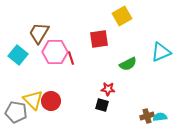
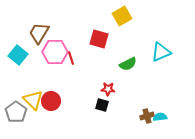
red square: rotated 24 degrees clockwise
gray pentagon: rotated 25 degrees clockwise
